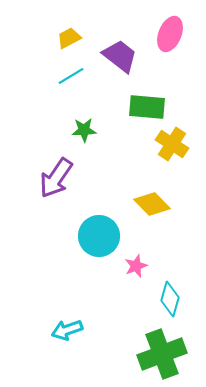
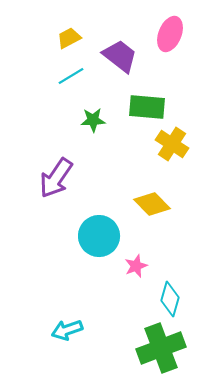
green star: moved 9 px right, 10 px up
green cross: moved 1 px left, 6 px up
